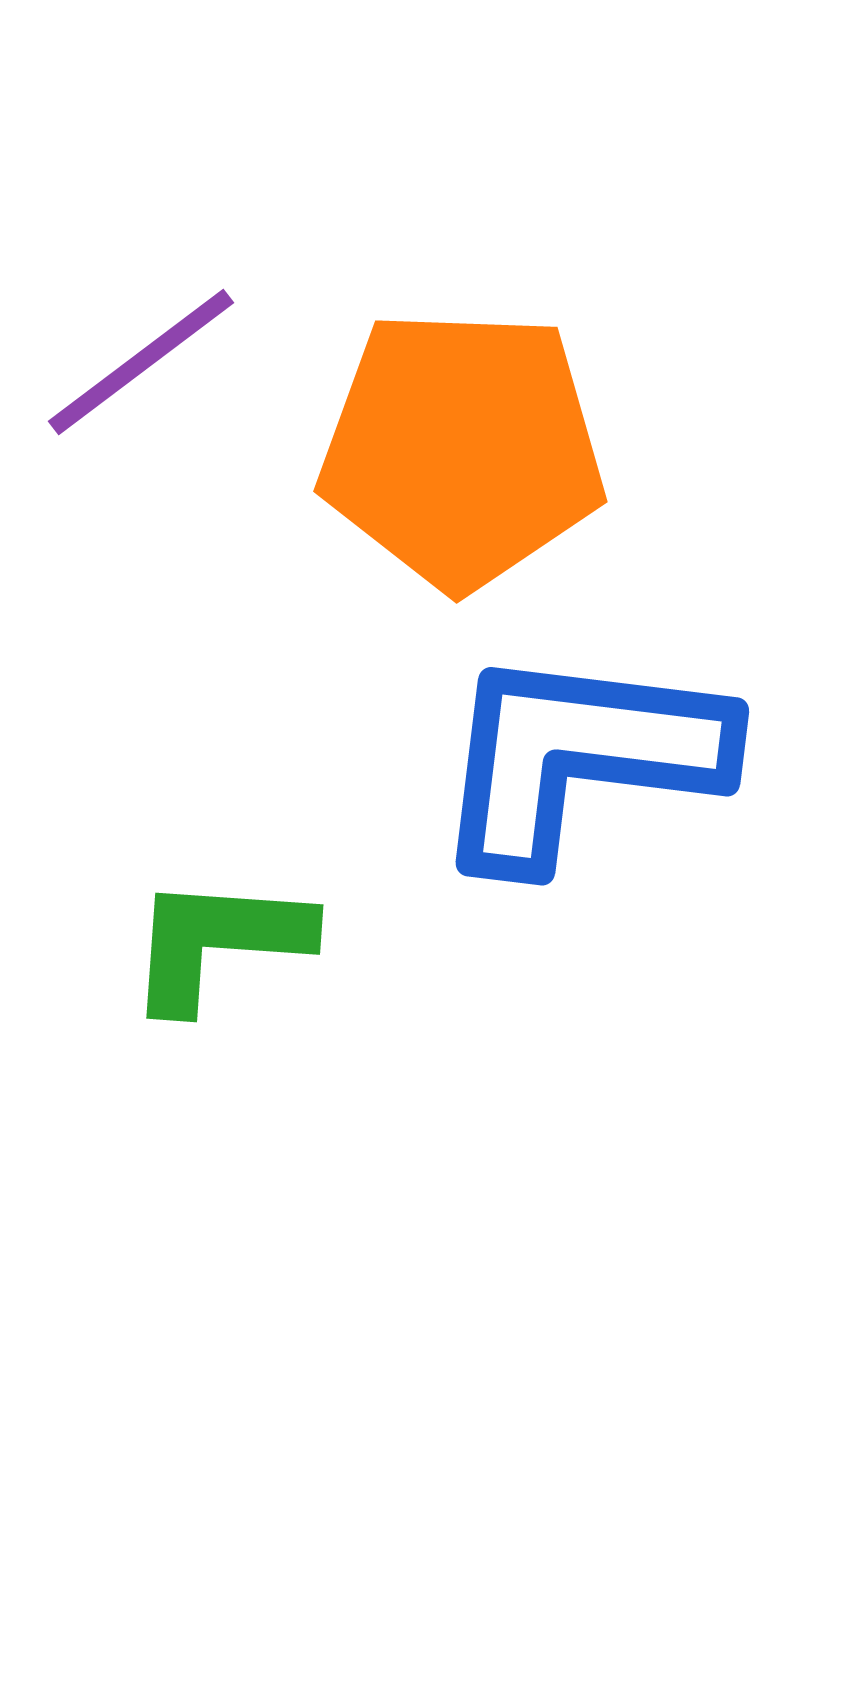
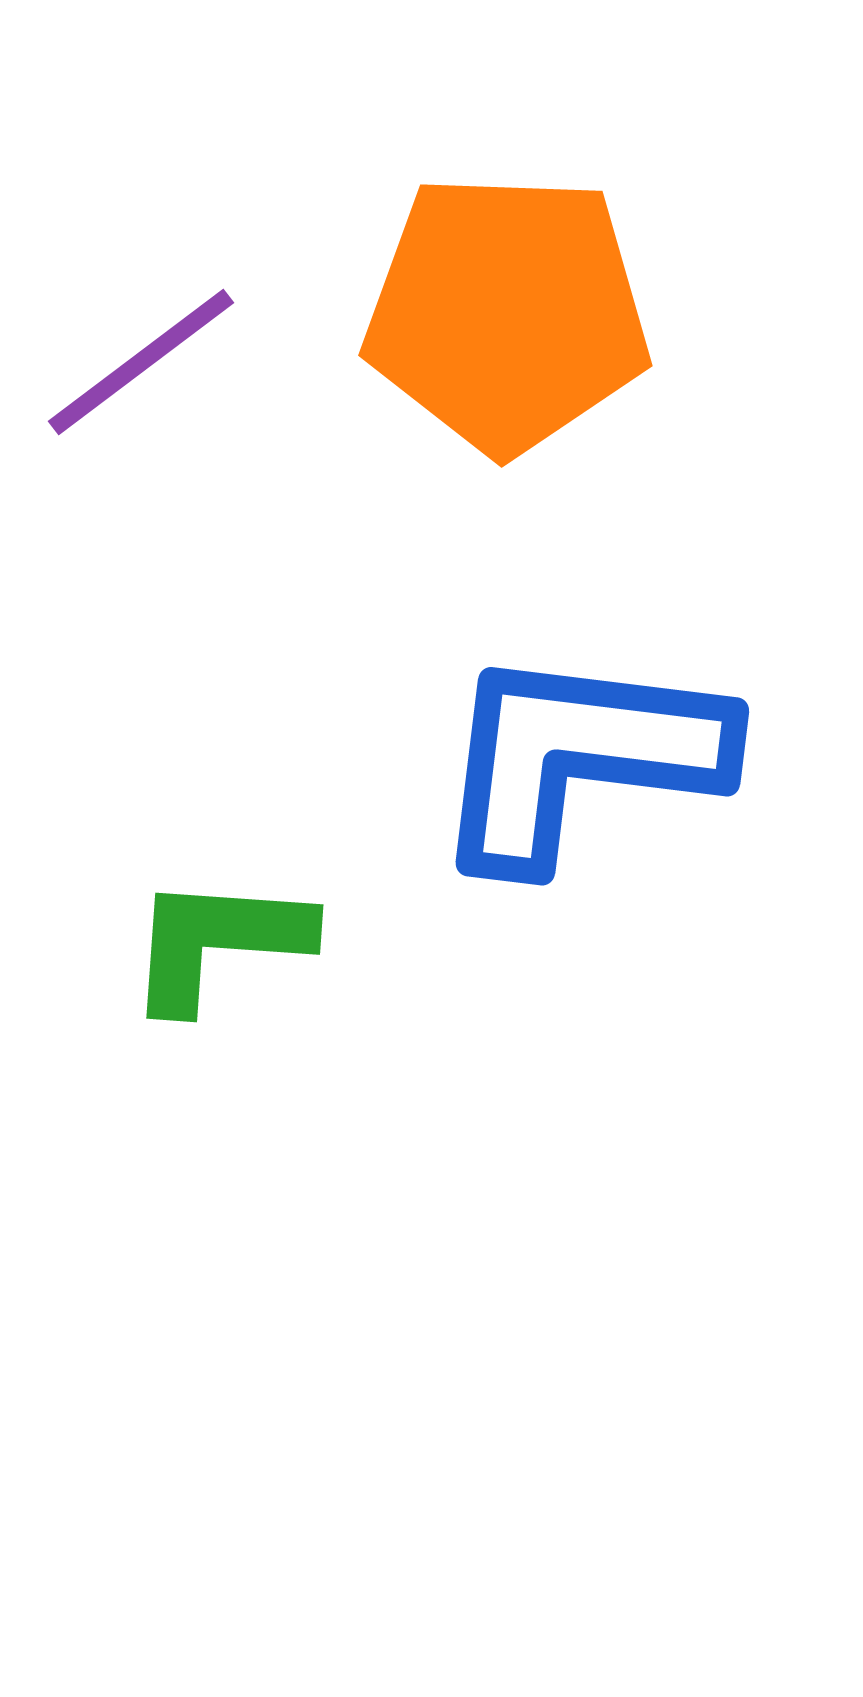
orange pentagon: moved 45 px right, 136 px up
